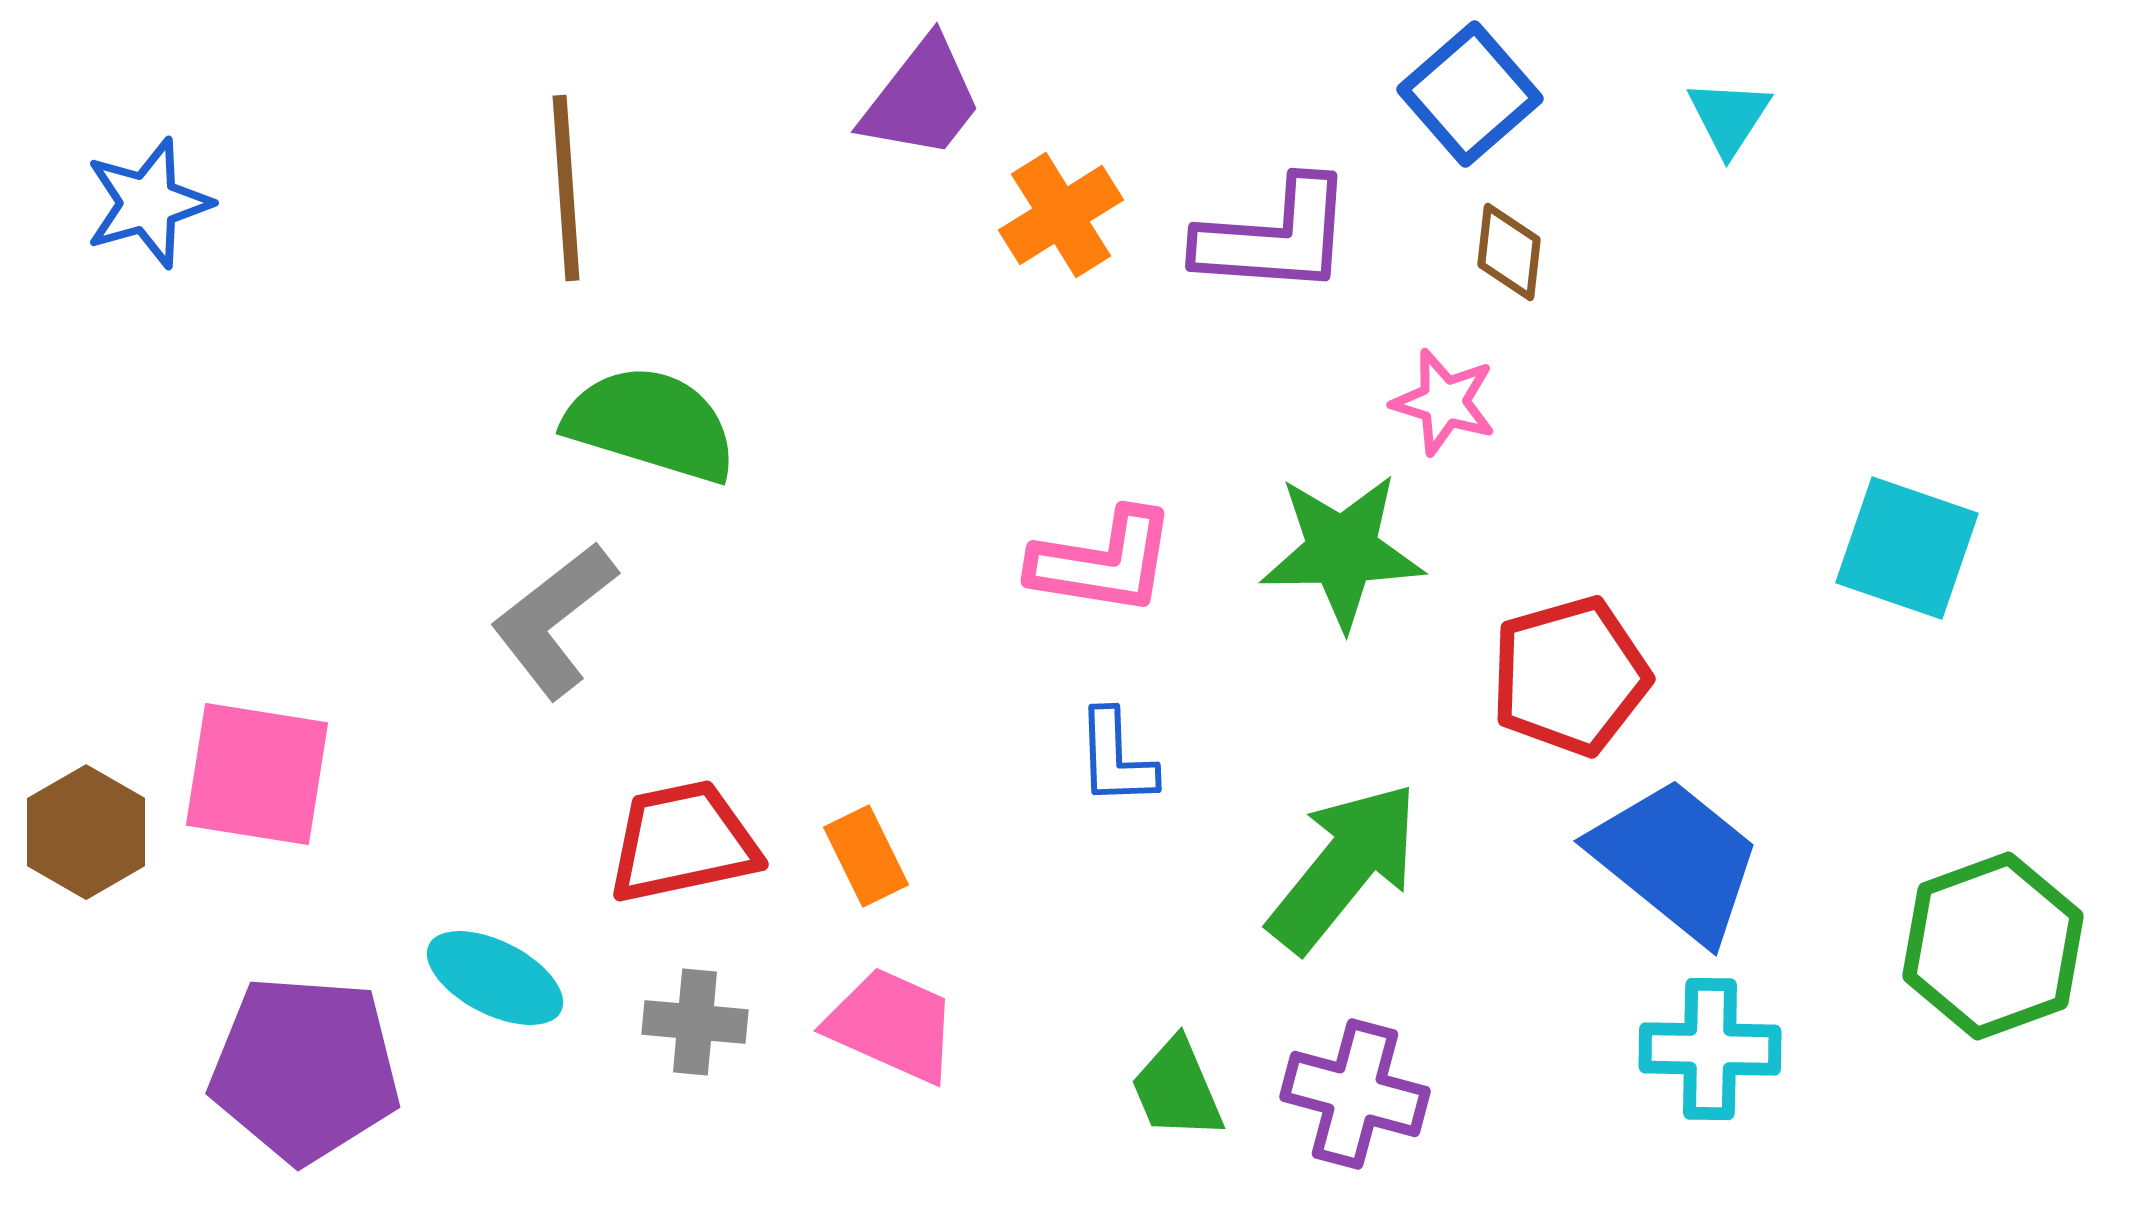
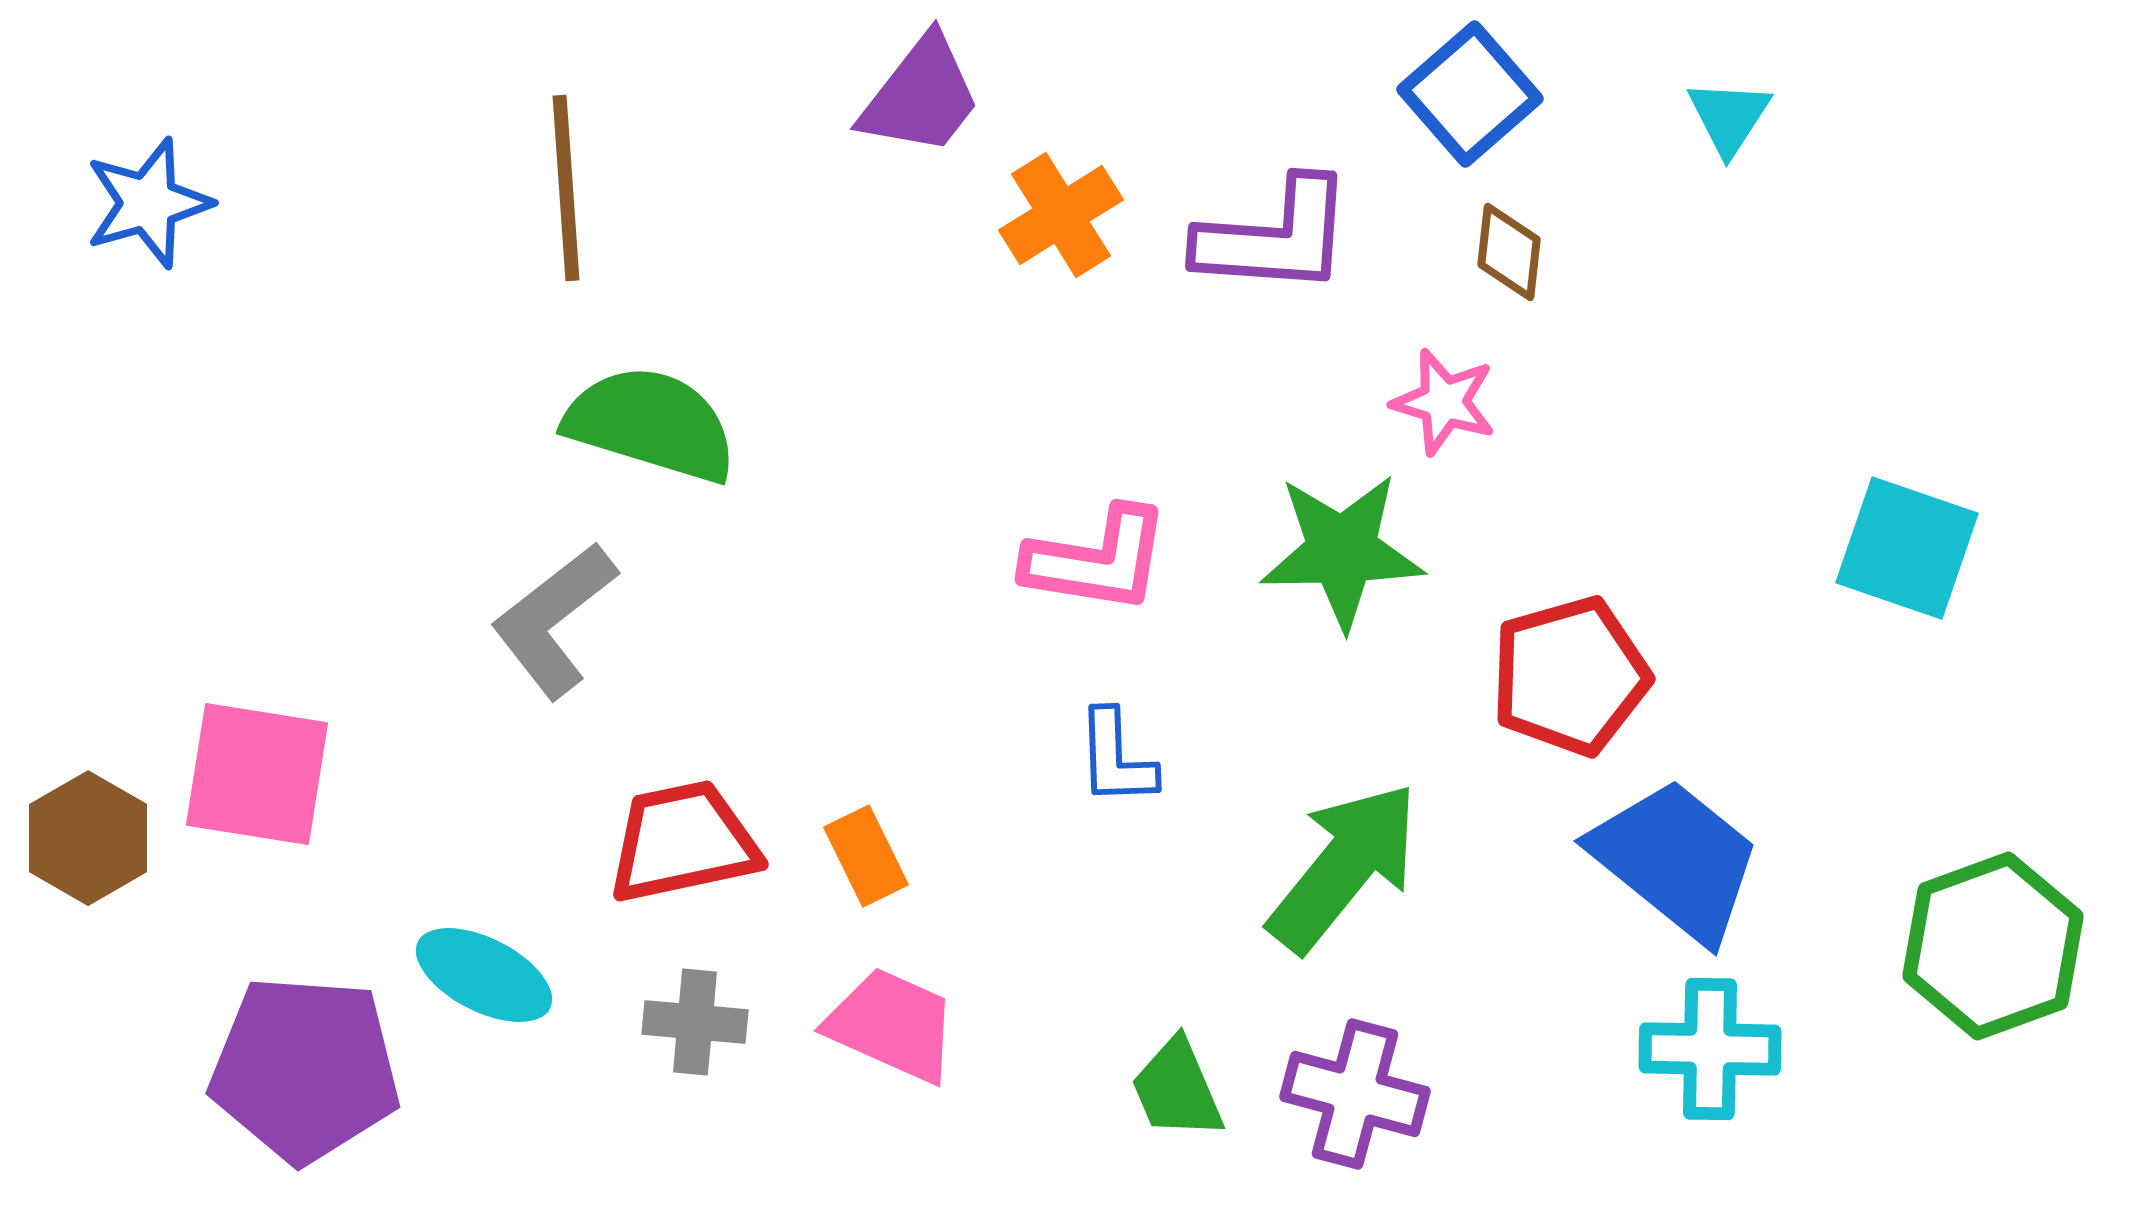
purple trapezoid: moved 1 px left, 3 px up
pink L-shape: moved 6 px left, 2 px up
brown hexagon: moved 2 px right, 6 px down
cyan ellipse: moved 11 px left, 3 px up
